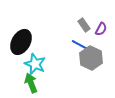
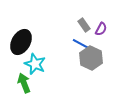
blue line: moved 1 px right, 1 px up
green arrow: moved 7 px left
